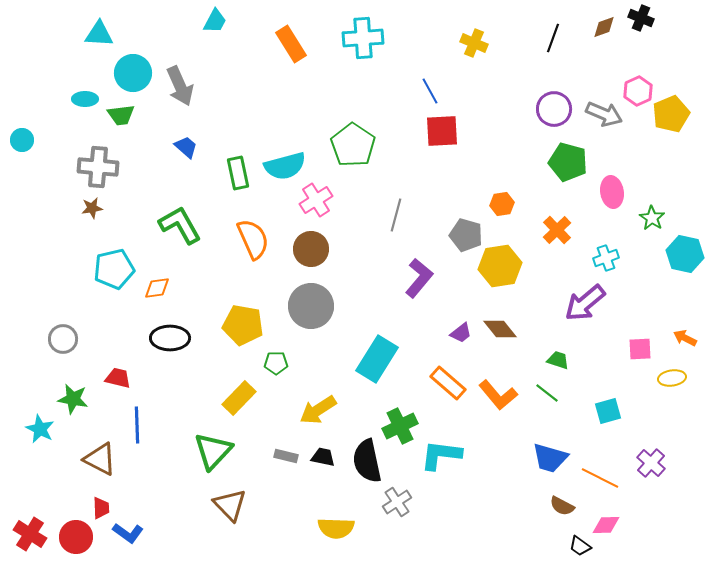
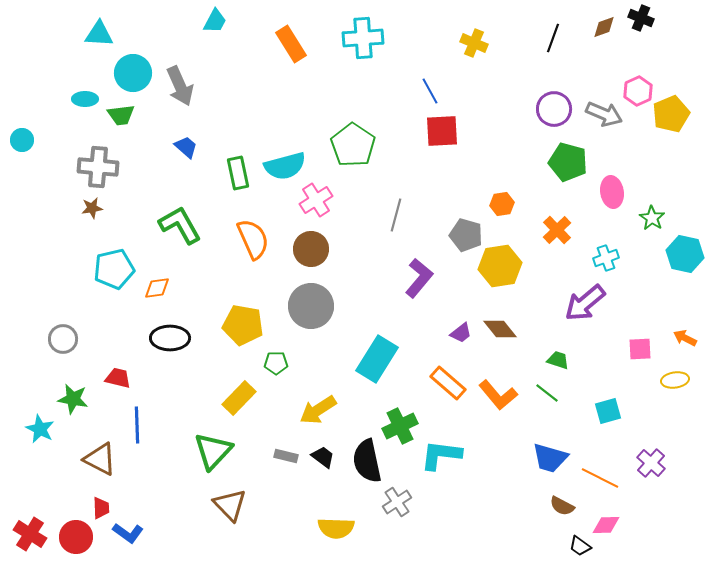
yellow ellipse at (672, 378): moved 3 px right, 2 px down
black trapezoid at (323, 457): rotated 25 degrees clockwise
